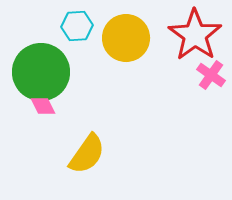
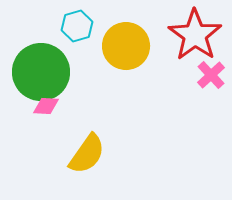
cyan hexagon: rotated 12 degrees counterclockwise
yellow circle: moved 8 px down
pink cross: rotated 12 degrees clockwise
pink diamond: moved 3 px right; rotated 60 degrees counterclockwise
